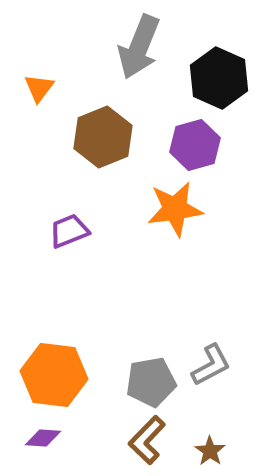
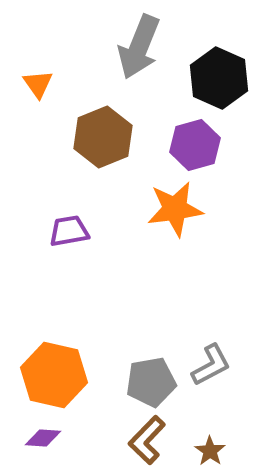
orange triangle: moved 1 px left, 4 px up; rotated 12 degrees counterclockwise
purple trapezoid: rotated 12 degrees clockwise
orange hexagon: rotated 6 degrees clockwise
